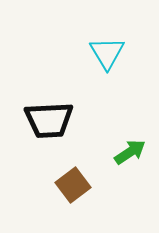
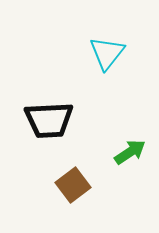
cyan triangle: rotated 9 degrees clockwise
